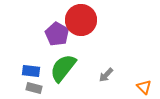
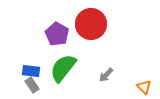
red circle: moved 10 px right, 4 px down
gray rectangle: moved 2 px left, 3 px up; rotated 42 degrees clockwise
